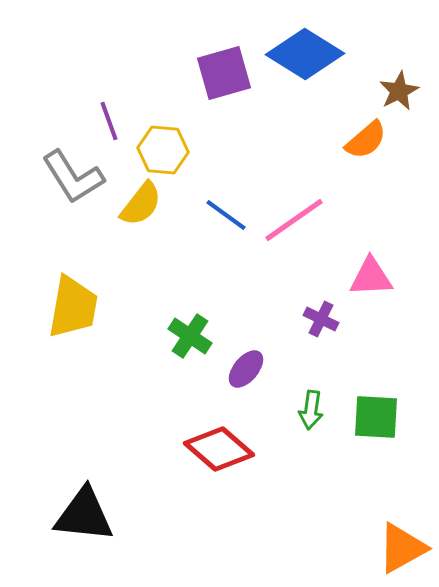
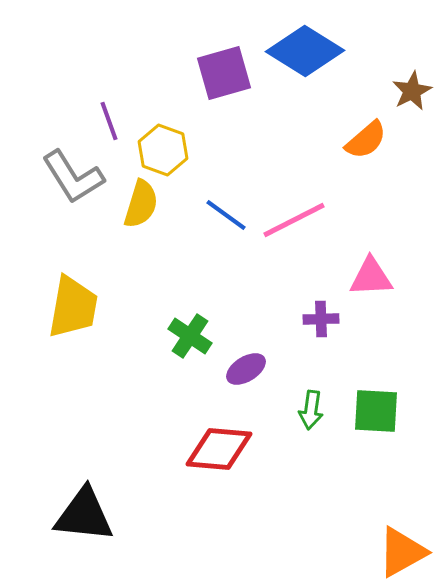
blue diamond: moved 3 px up
brown star: moved 13 px right
yellow hexagon: rotated 15 degrees clockwise
yellow semicircle: rotated 21 degrees counterclockwise
pink line: rotated 8 degrees clockwise
purple cross: rotated 28 degrees counterclockwise
purple ellipse: rotated 18 degrees clockwise
green square: moved 6 px up
red diamond: rotated 36 degrees counterclockwise
orange triangle: moved 4 px down
